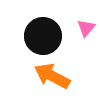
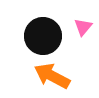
pink triangle: moved 3 px left, 1 px up
